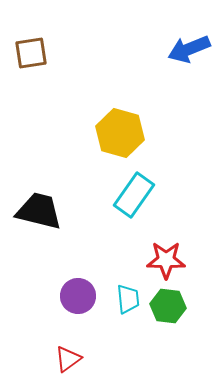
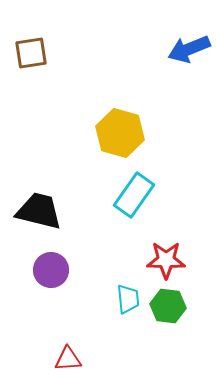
purple circle: moved 27 px left, 26 px up
red triangle: rotated 32 degrees clockwise
